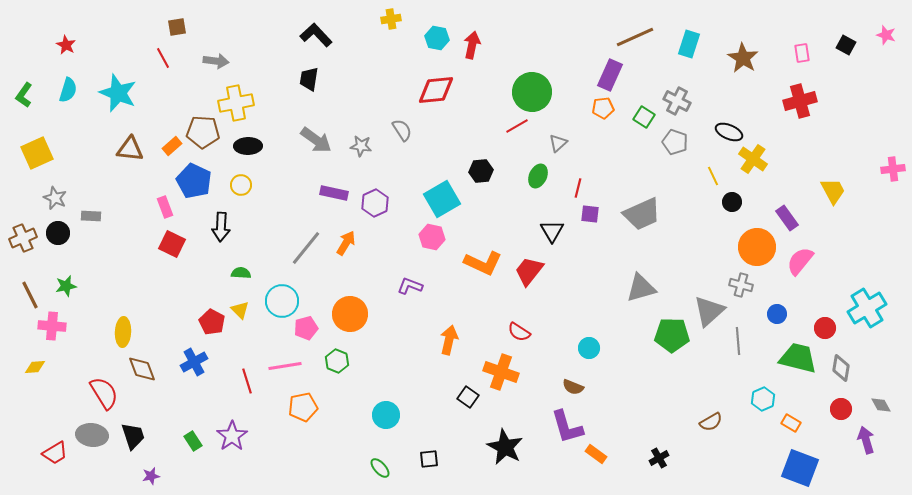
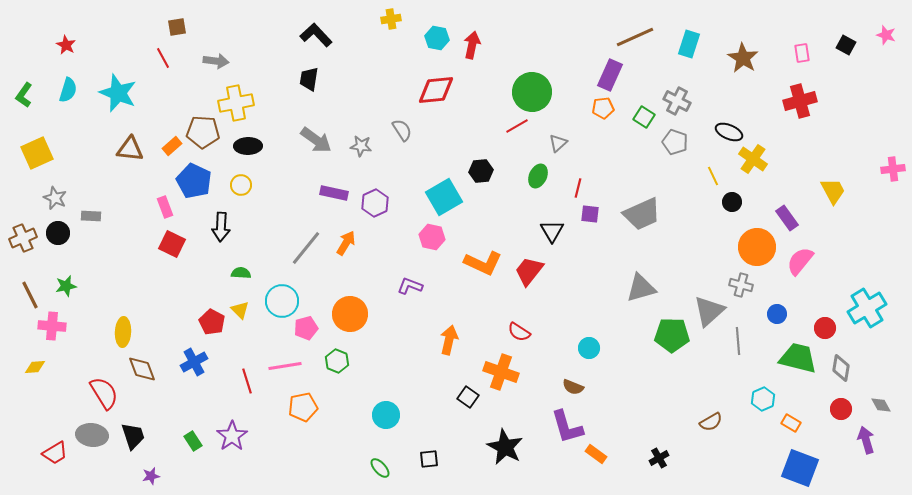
cyan square at (442, 199): moved 2 px right, 2 px up
